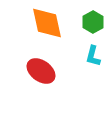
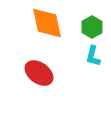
green hexagon: moved 1 px left, 5 px down
red ellipse: moved 2 px left, 2 px down
